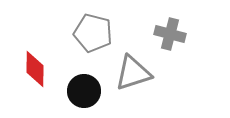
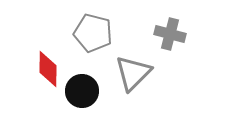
red diamond: moved 13 px right
gray triangle: rotated 27 degrees counterclockwise
black circle: moved 2 px left
